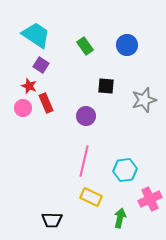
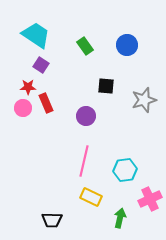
red star: moved 1 px left, 1 px down; rotated 21 degrees counterclockwise
